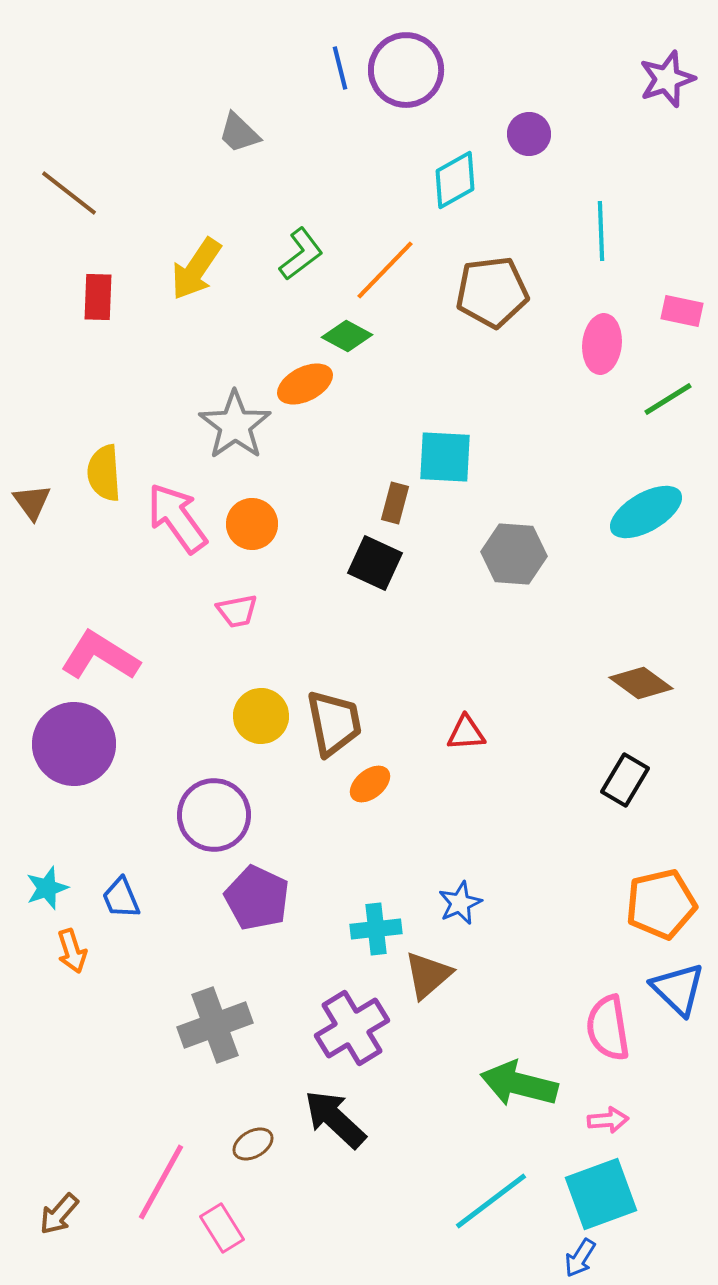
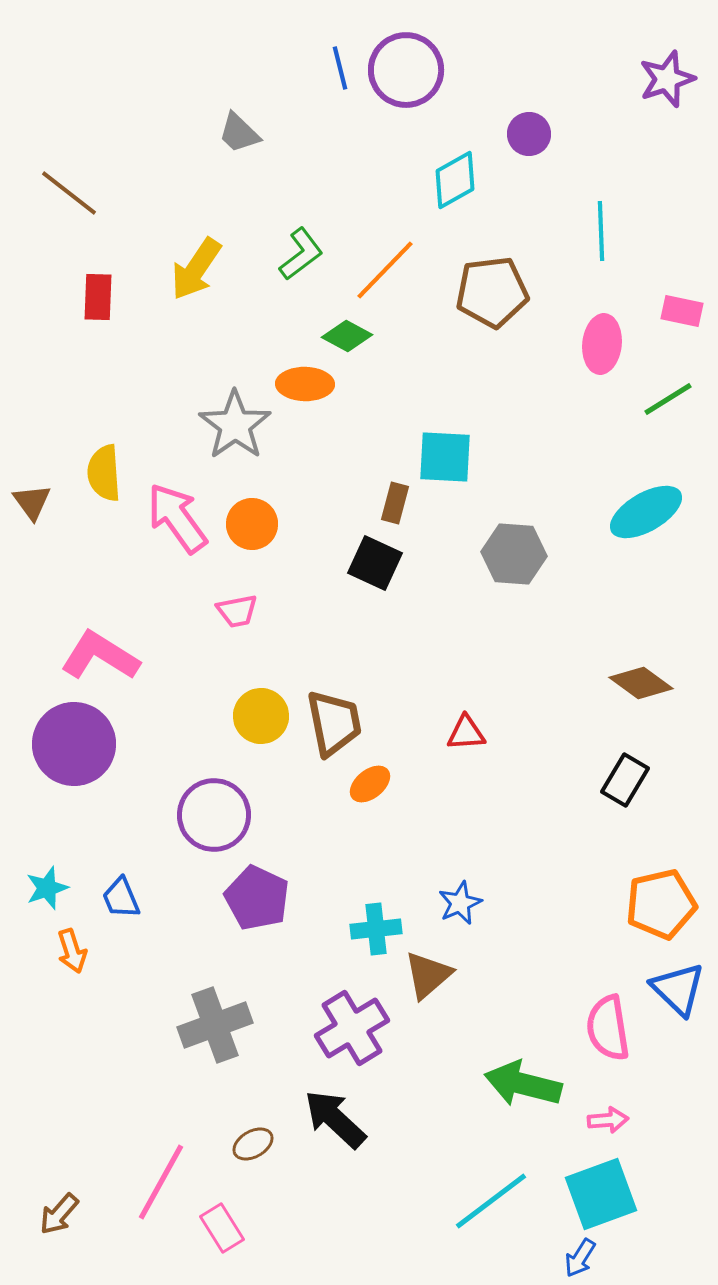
orange ellipse at (305, 384): rotated 28 degrees clockwise
green arrow at (519, 1084): moved 4 px right
